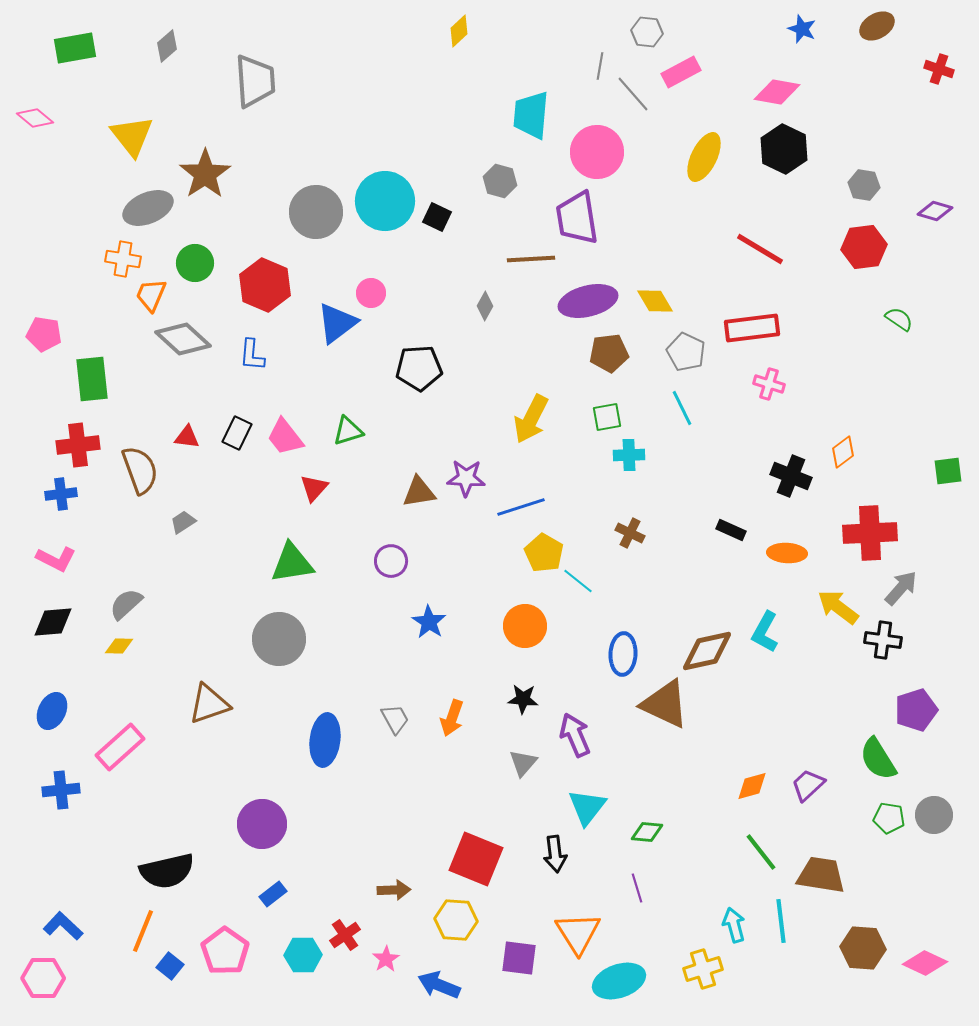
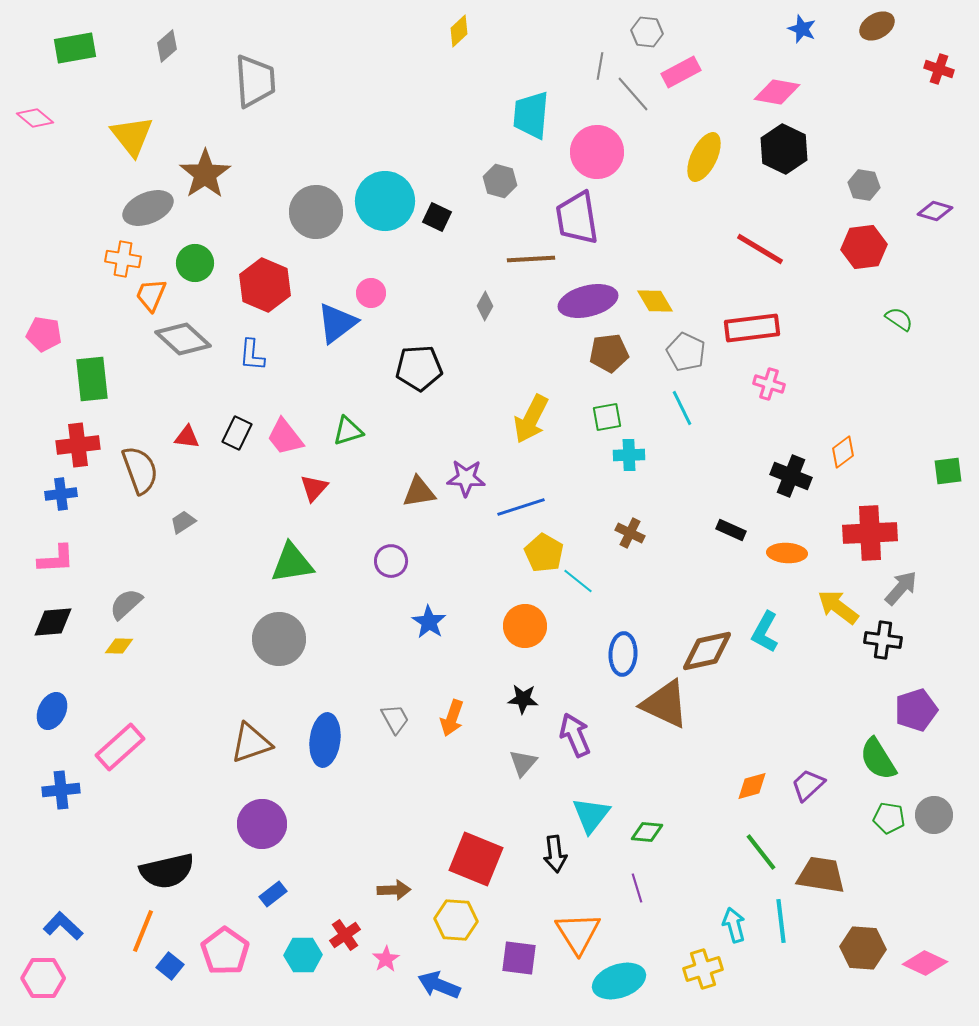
pink L-shape at (56, 559): rotated 30 degrees counterclockwise
brown triangle at (209, 704): moved 42 px right, 39 px down
cyan triangle at (587, 807): moved 4 px right, 8 px down
